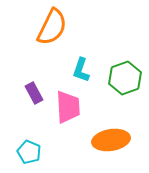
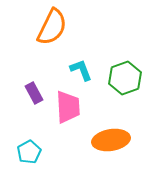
cyan L-shape: rotated 140 degrees clockwise
cyan pentagon: rotated 20 degrees clockwise
